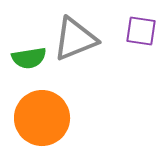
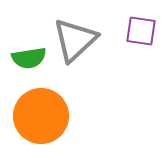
gray triangle: moved 1 px down; rotated 21 degrees counterclockwise
orange circle: moved 1 px left, 2 px up
